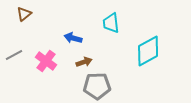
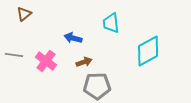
gray line: rotated 36 degrees clockwise
